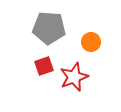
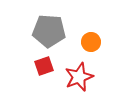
gray pentagon: moved 3 px down
red star: moved 5 px right
